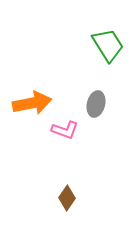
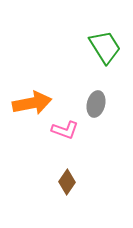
green trapezoid: moved 3 px left, 2 px down
brown diamond: moved 16 px up
